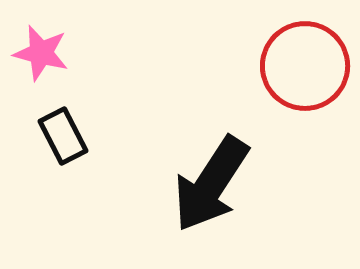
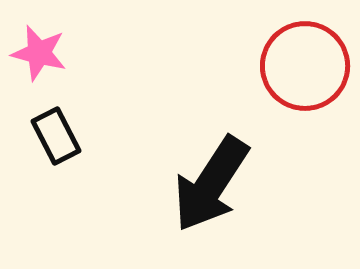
pink star: moved 2 px left
black rectangle: moved 7 px left
